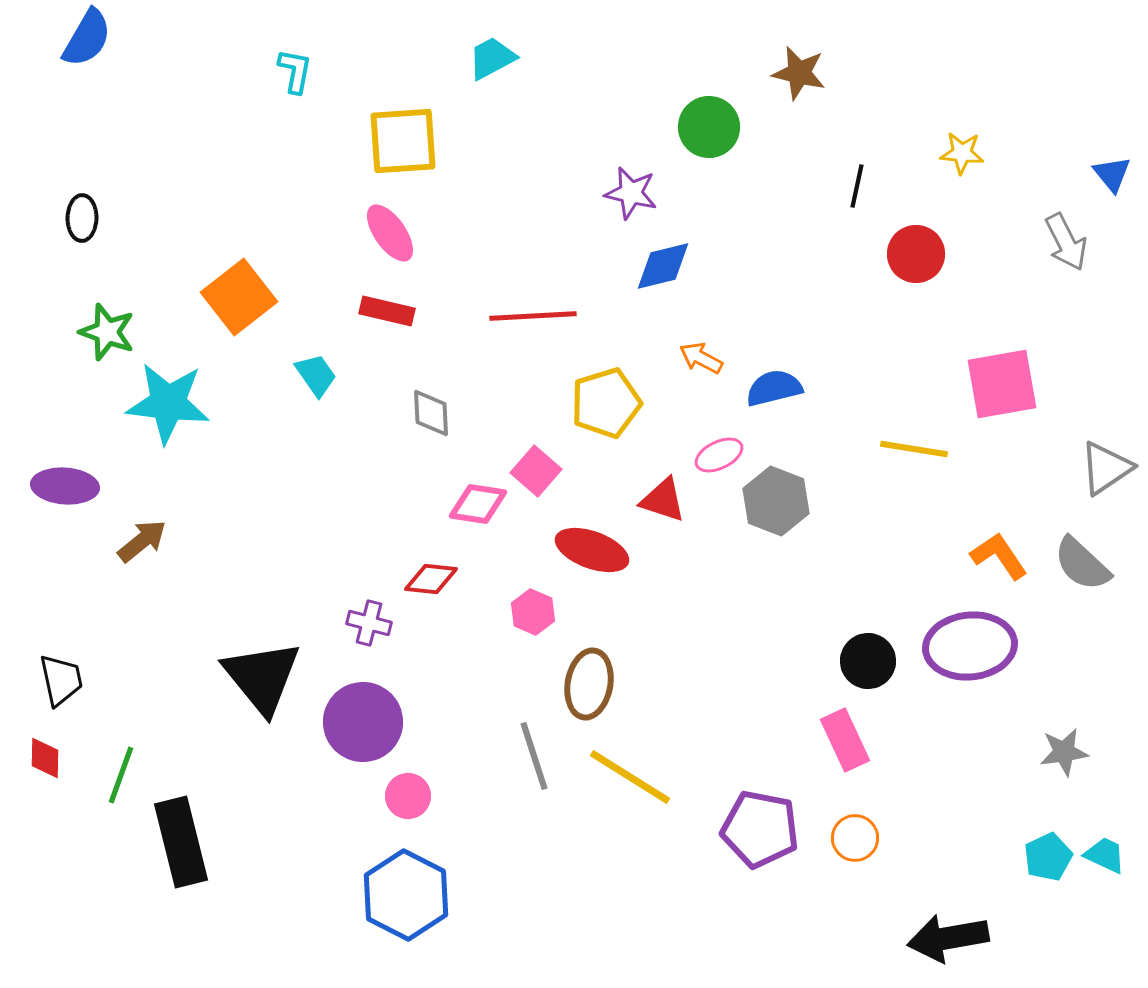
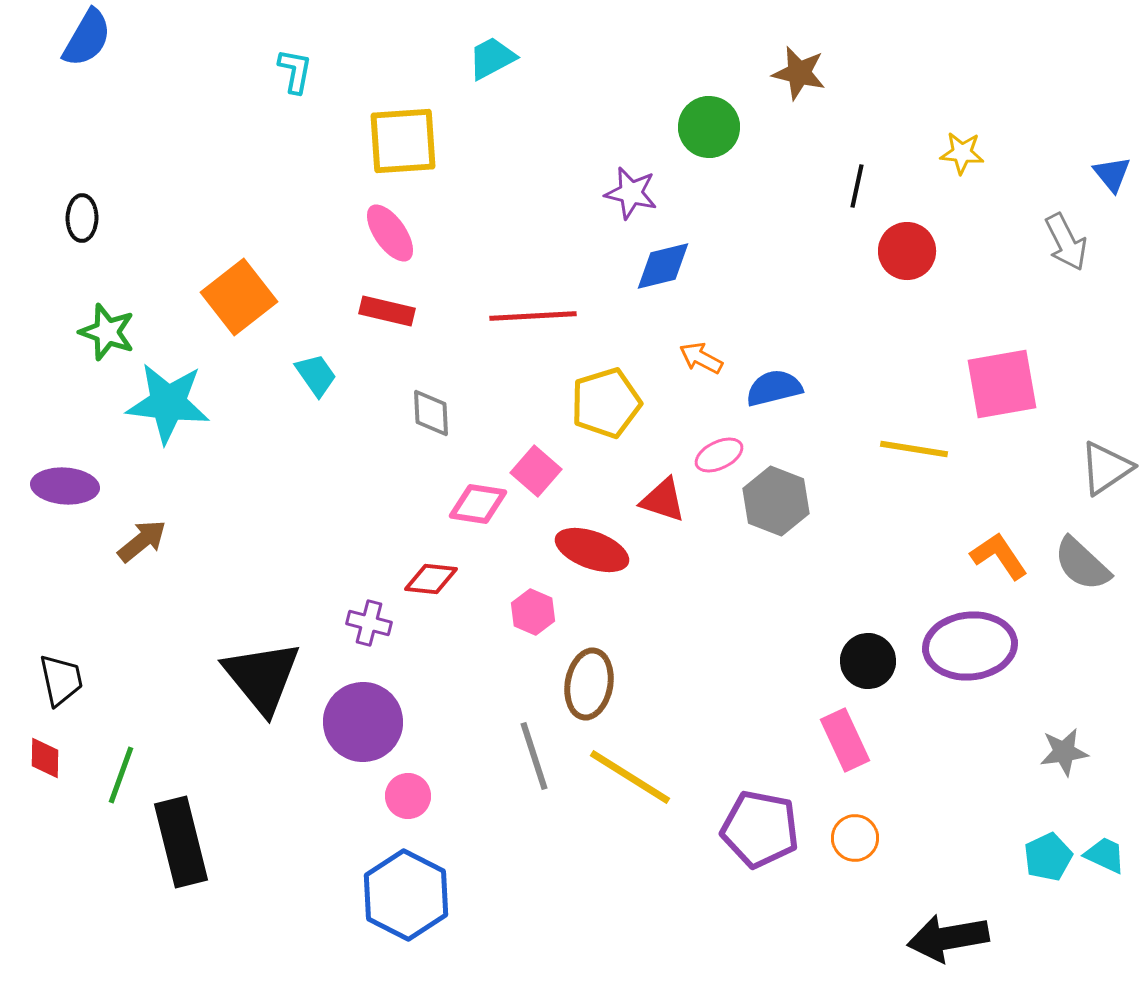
red circle at (916, 254): moved 9 px left, 3 px up
